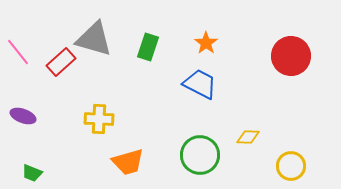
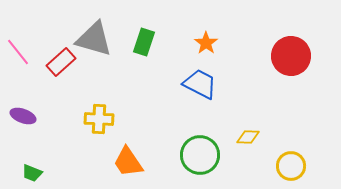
green rectangle: moved 4 px left, 5 px up
orange trapezoid: rotated 72 degrees clockwise
